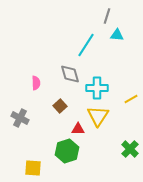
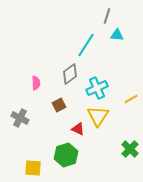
gray diamond: rotated 70 degrees clockwise
cyan cross: rotated 25 degrees counterclockwise
brown square: moved 1 px left, 1 px up; rotated 16 degrees clockwise
red triangle: rotated 24 degrees clockwise
green hexagon: moved 1 px left, 4 px down
